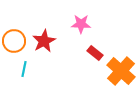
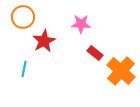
orange circle: moved 9 px right, 24 px up
